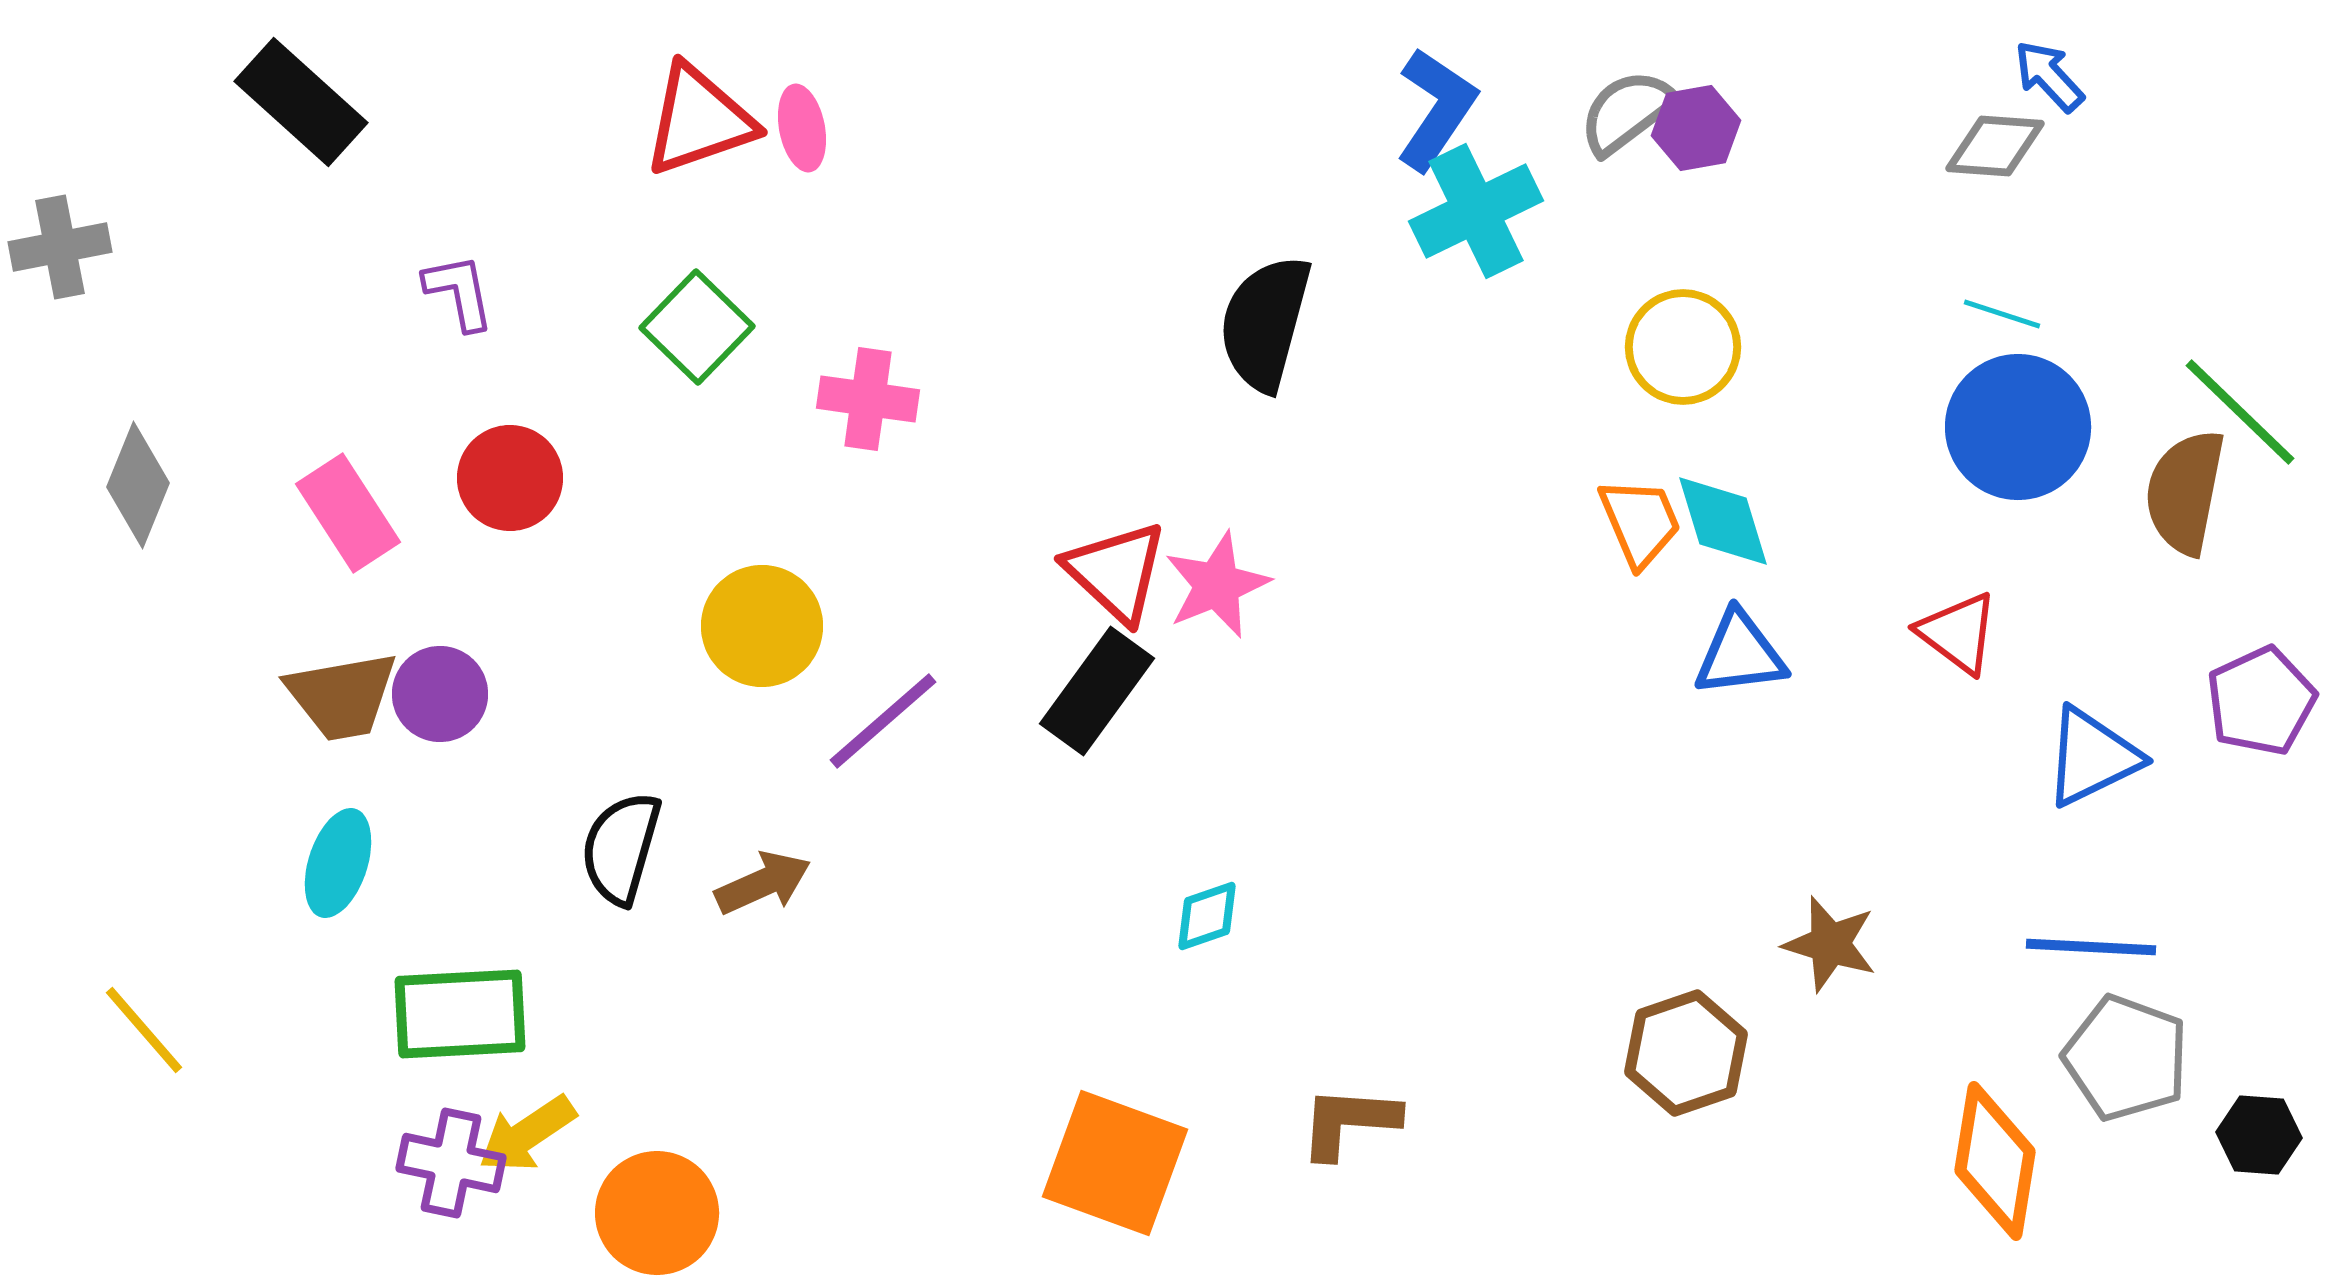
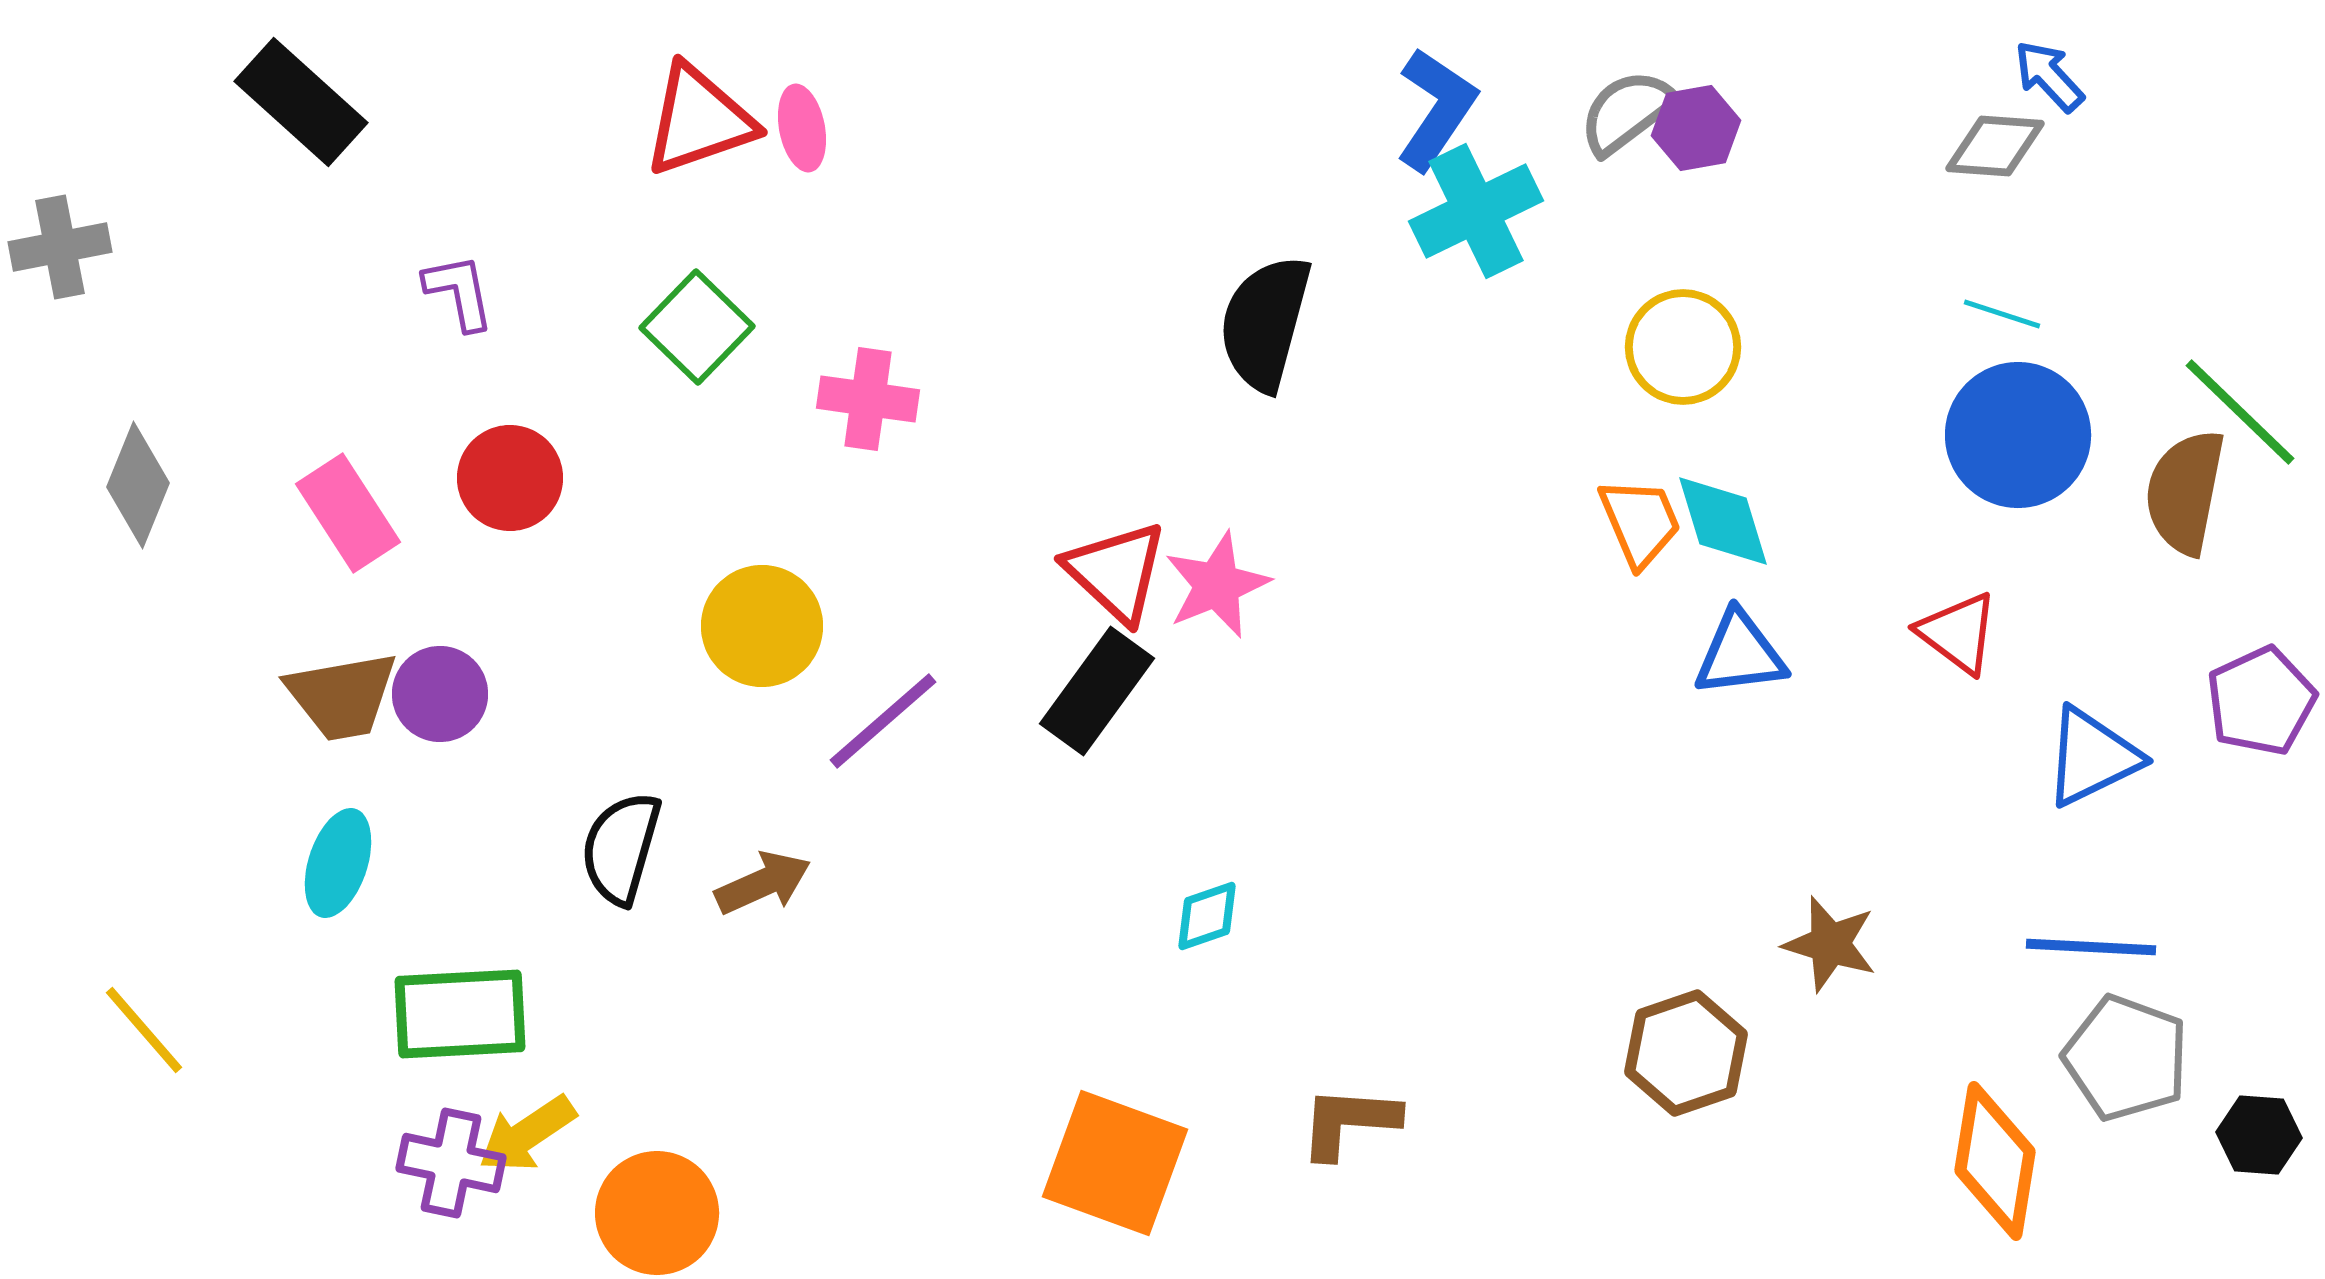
blue circle at (2018, 427): moved 8 px down
